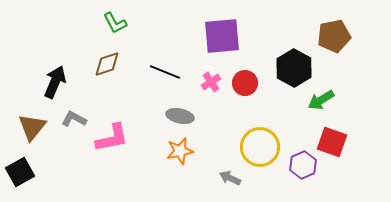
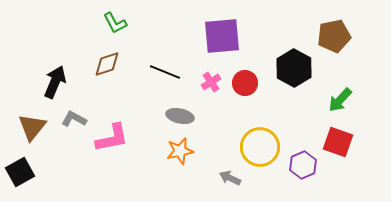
green arrow: moved 19 px right; rotated 16 degrees counterclockwise
red square: moved 6 px right
